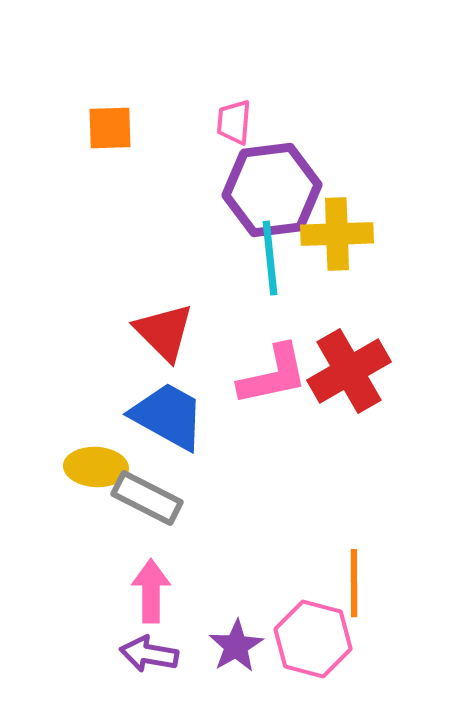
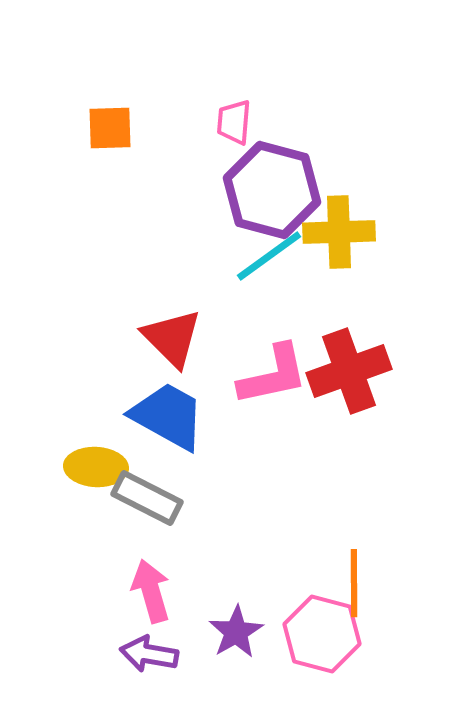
purple hexagon: rotated 22 degrees clockwise
yellow cross: moved 2 px right, 2 px up
cyan line: moved 1 px left, 2 px up; rotated 60 degrees clockwise
red triangle: moved 8 px right, 6 px down
red cross: rotated 10 degrees clockwise
pink arrow: rotated 16 degrees counterclockwise
pink hexagon: moved 9 px right, 5 px up
purple star: moved 14 px up
